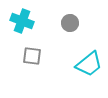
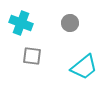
cyan cross: moved 1 px left, 2 px down
cyan trapezoid: moved 5 px left, 3 px down
